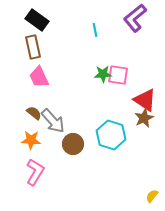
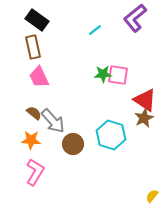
cyan line: rotated 64 degrees clockwise
